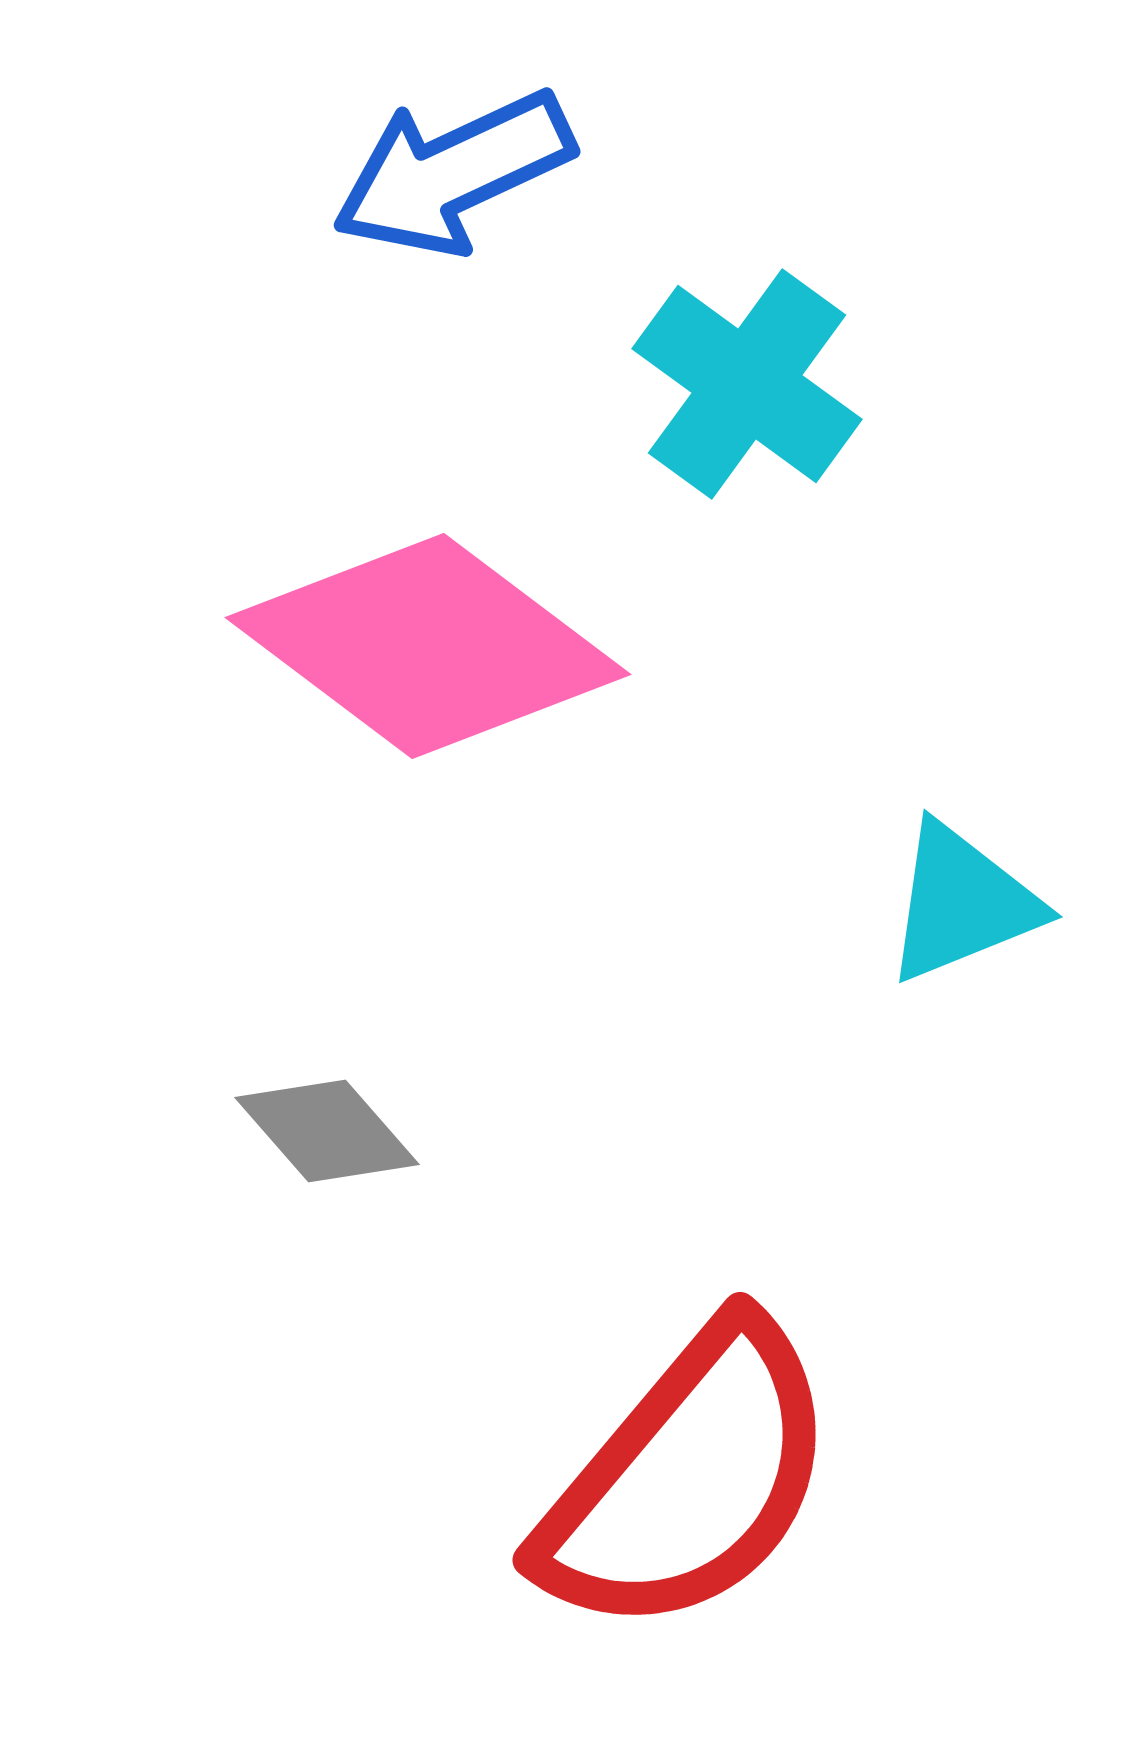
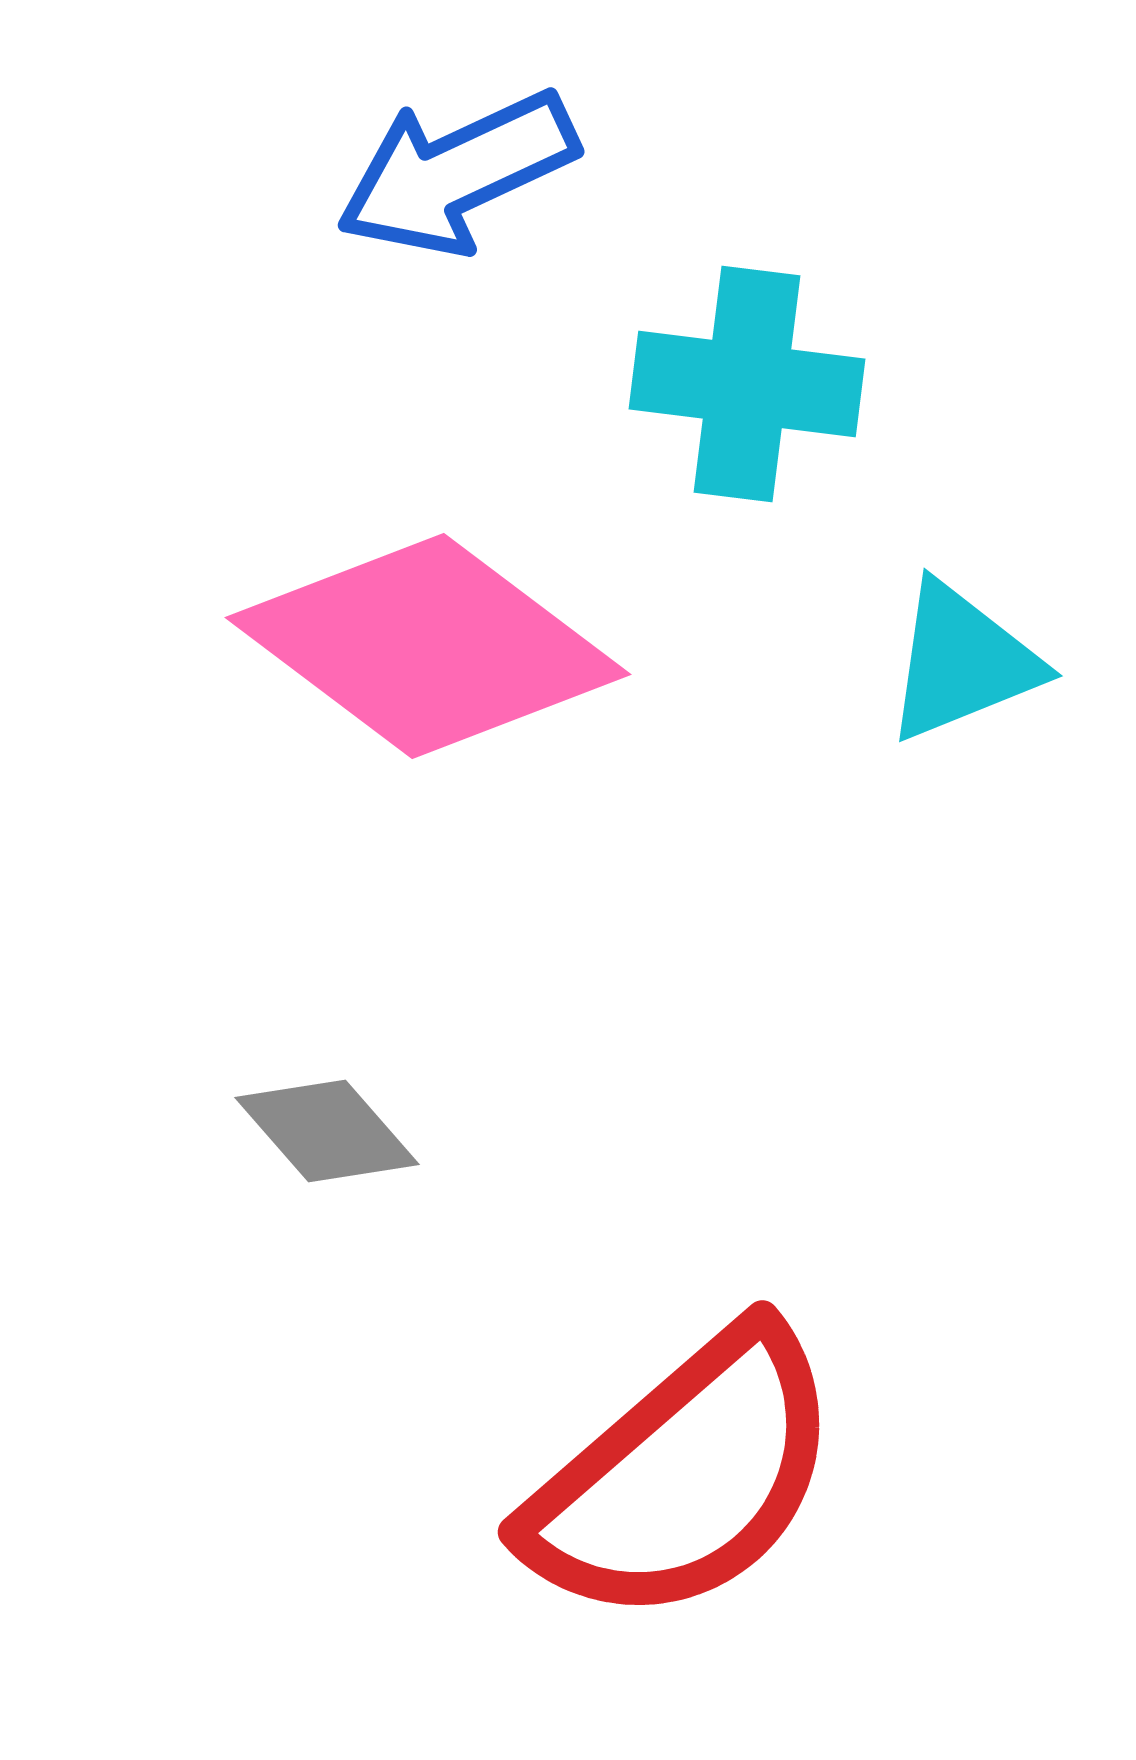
blue arrow: moved 4 px right
cyan cross: rotated 29 degrees counterclockwise
cyan triangle: moved 241 px up
red semicircle: moved 4 px left, 2 px up; rotated 9 degrees clockwise
